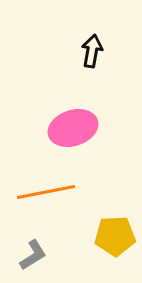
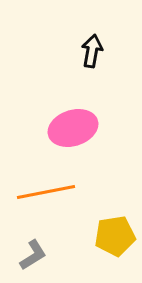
yellow pentagon: rotated 6 degrees counterclockwise
